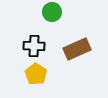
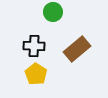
green circle: moved 1 px right
brown rectangle: rotated 16 degrees counterclockwise
